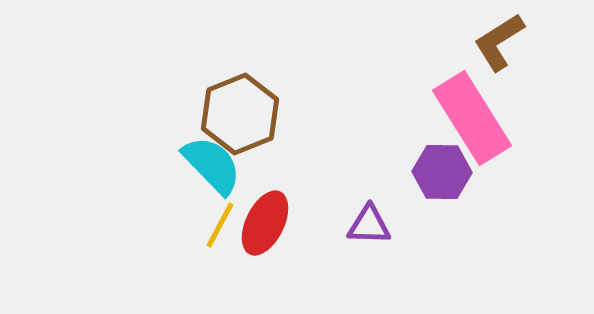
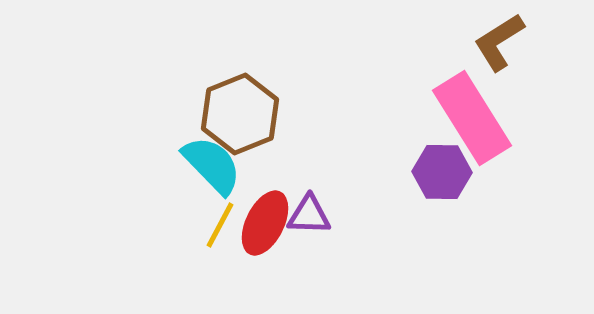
purple triangle: moved 60 px left, 10 px up
